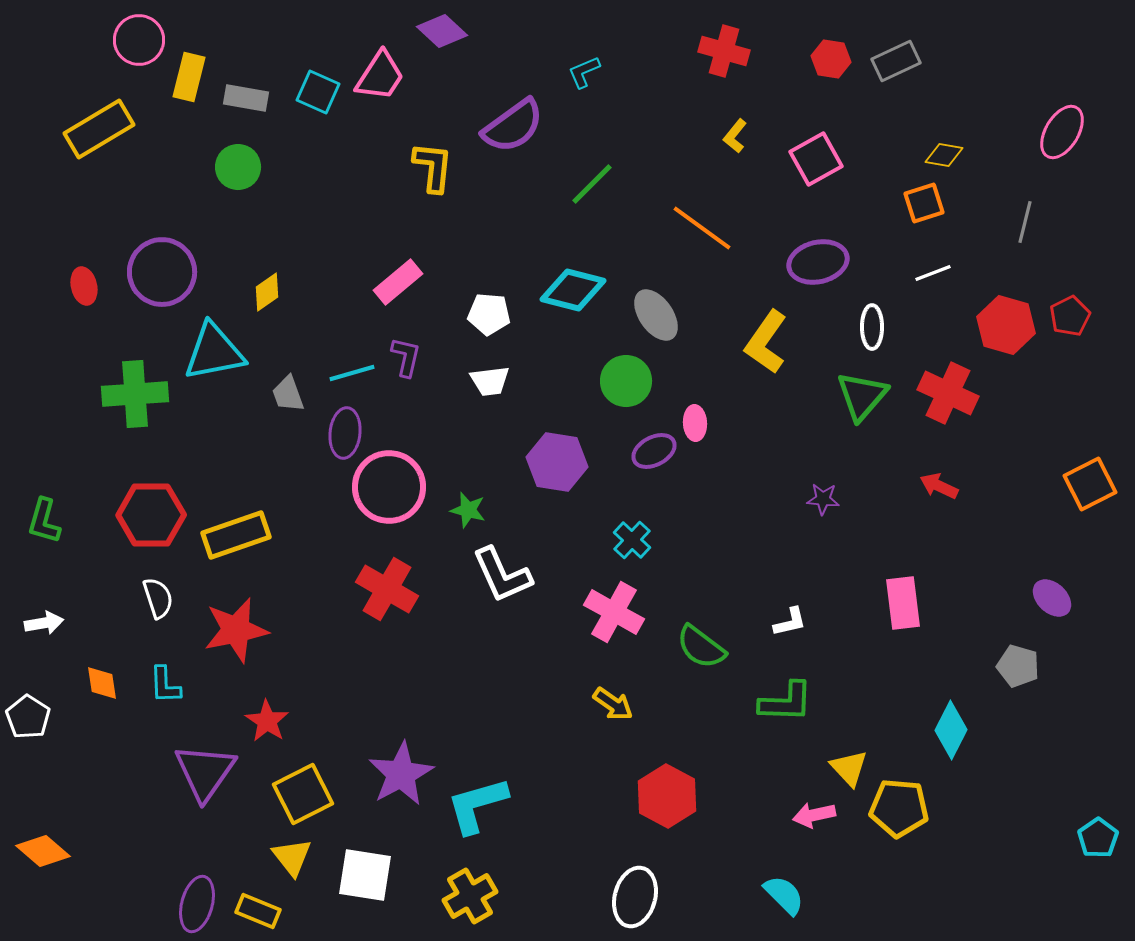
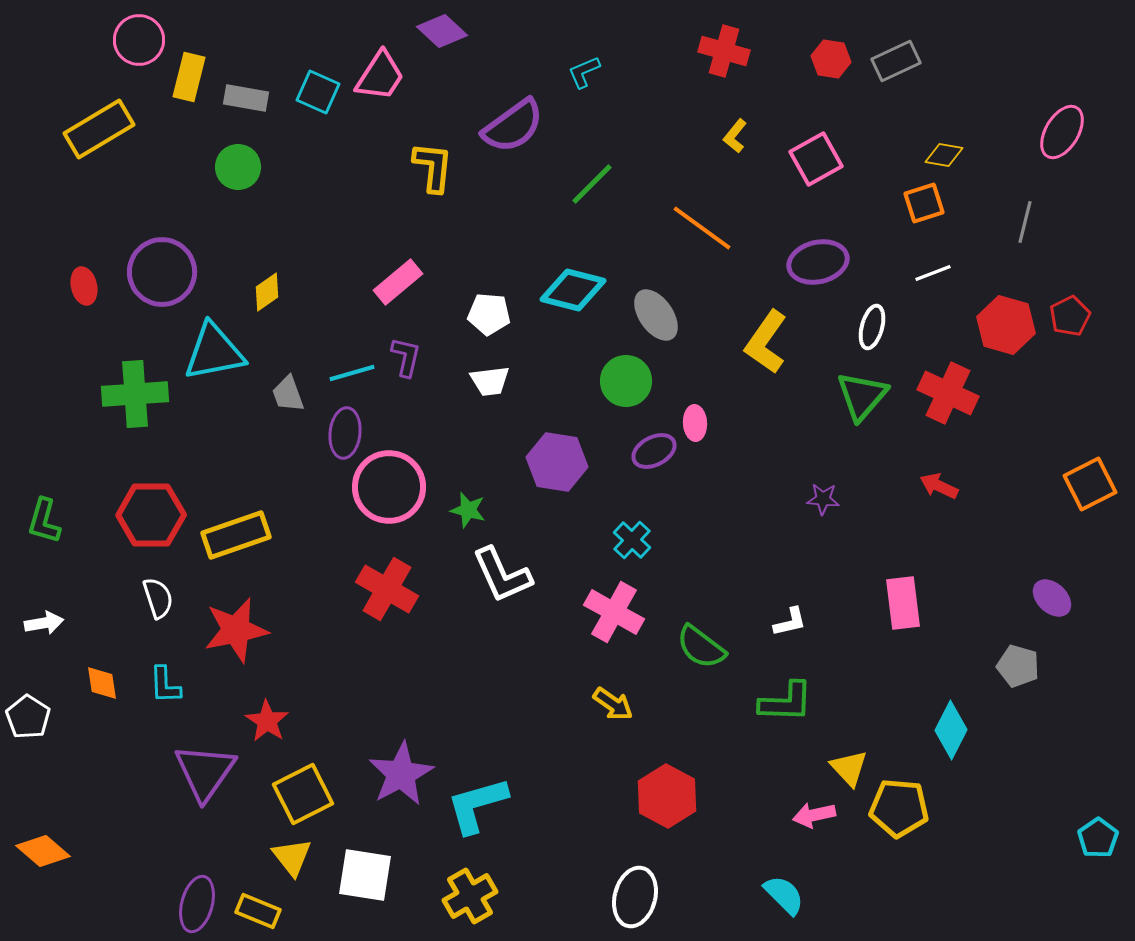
white ellipse at (872, 327): rotated 15 degrees clockwise
